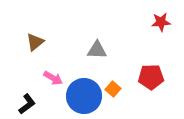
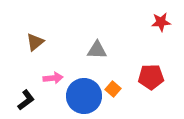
pink arrow: rotated 36 degrees counterclockwise
black L-shape: moved 1 px left, 4 px up
